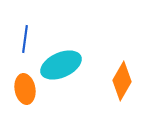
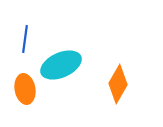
orange diamond: moved 4 px left, 3 px down
